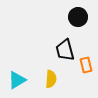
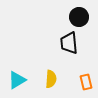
black circle: moved 1 px right
black trapezoid: moved 4 px right, 7 px up; rotated 10 degrees clockwise
orange rectangle: moved 17 px down
